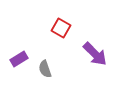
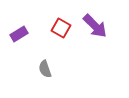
purple arrow: moved 28 px up
purple rectangle: moved 25 px up
